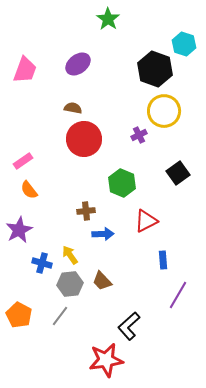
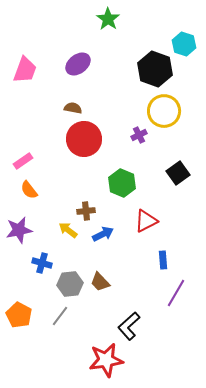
purple star: rotated 16 degrees clockwise
blue arrow: rotated 25 degrees counterclockwise
yellow arrow: moved 2 px left, 25 px up; rotated 18 degrees counterclockwise
brown trapezoid: moved 2 px left, 1 px down
purple line: moved 2 px left, 2 px up
